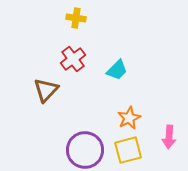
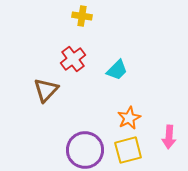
yellow cross: moved 6 px right, 2 px up
